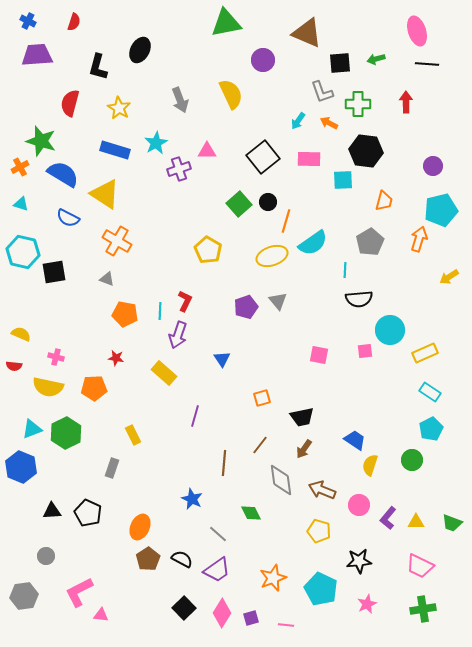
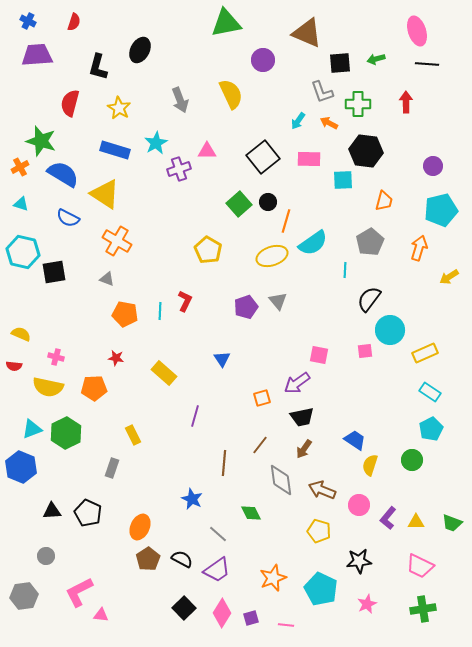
orange arrow at (419, 239): moved 9 px down
black semicircle at (359, 299): moved 10 px right; rotated 132 degrees clockwise
purple arrow at (178, 335): moved 119 px right, 48 px down; rotated 36 degrees clockwise
